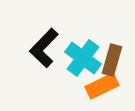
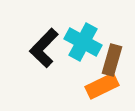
cyan cross: moved 16 px up; rotated 9 degrees counterclockwise
